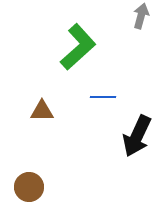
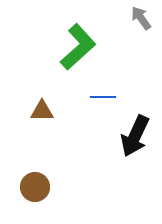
gray arrow: moved 2 px down; rotated 50 degrees counterclockwise
black arrow: moved 2 px left
brown circle: moved 6 px right
